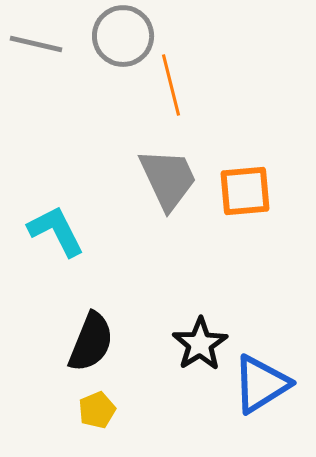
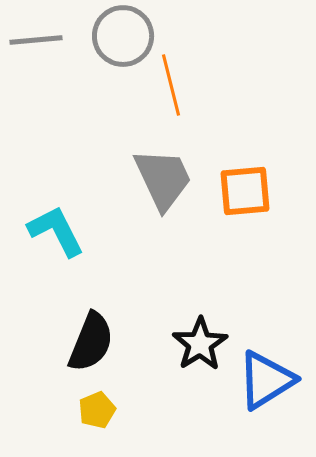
gray line: moved 4 px up; rotated 18 degrees counterclockwise
gray trapezoid: moved 5 px left
blue triangle: moved 5 px right, 4 px up
